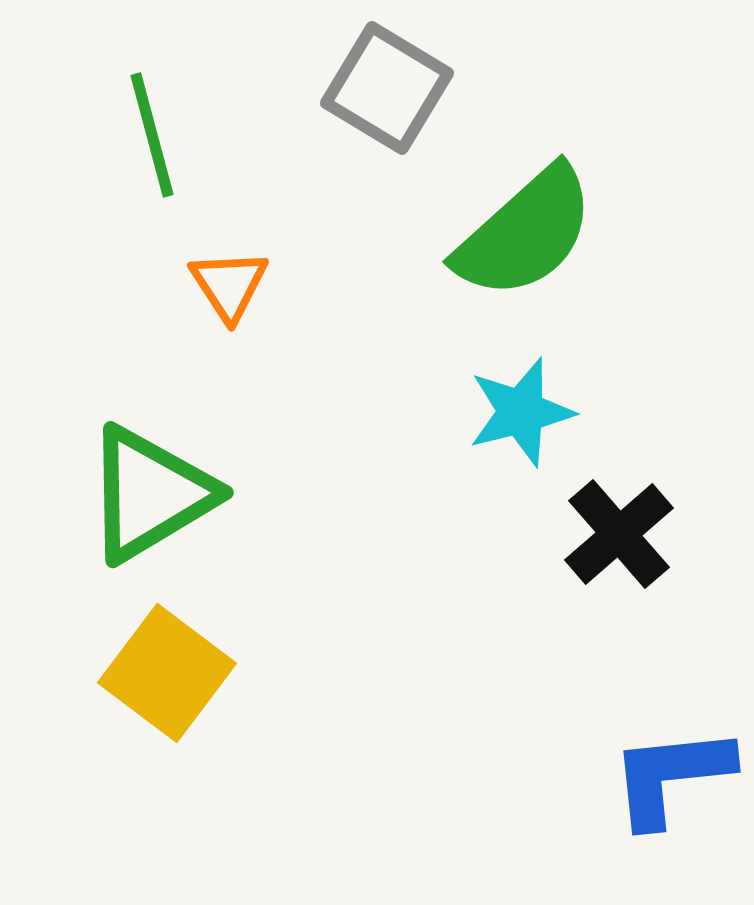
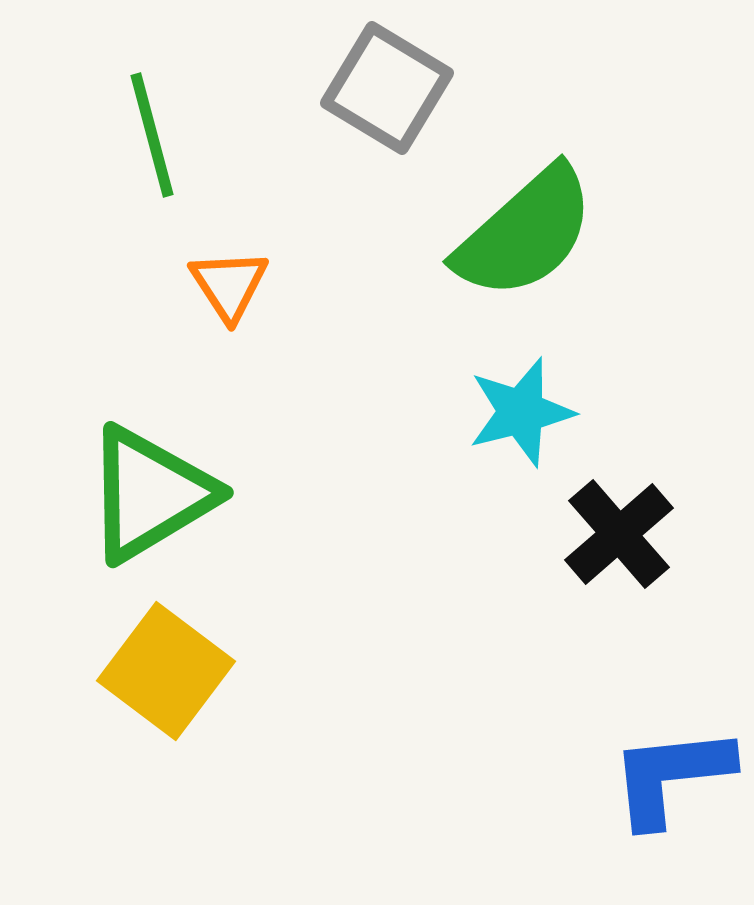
yellow square: moved 1 px left, 2 px up
